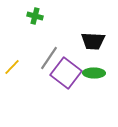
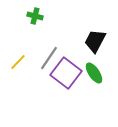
black trapezoid: moved 2 px right; rotated 115 degrees clockwise
yellow line: moved 6 px right, 5 px up
green ellipse: rotated 55 degrees clockwise
